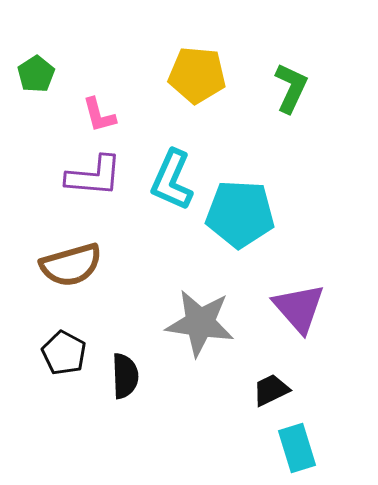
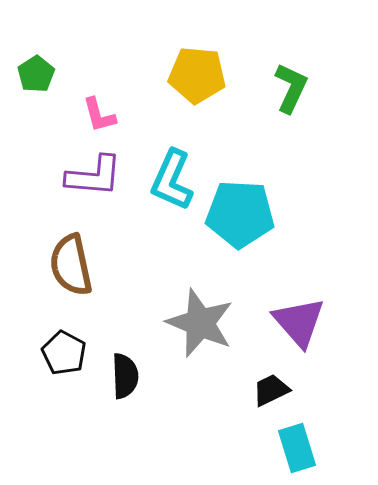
brown semicircle: rotated 94 degrees clockwise
purple triangle: moved 14 px down
gray star: rotated 14 degrees clockwise
